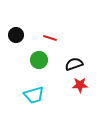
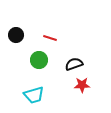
red star: moved 2 px right
